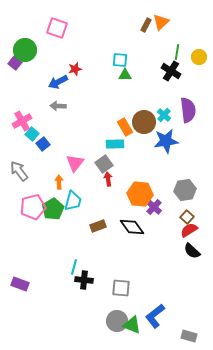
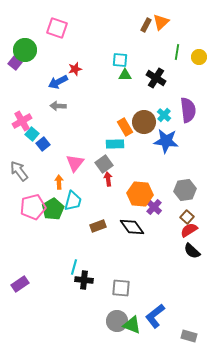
black cross at (171, 71): moved 15 px left, 7 px down
blue star at (166, 141): rotated 15 degrees clockwise
purple rectangle at (20, 284): rotated 54 degrees counterclockwise
